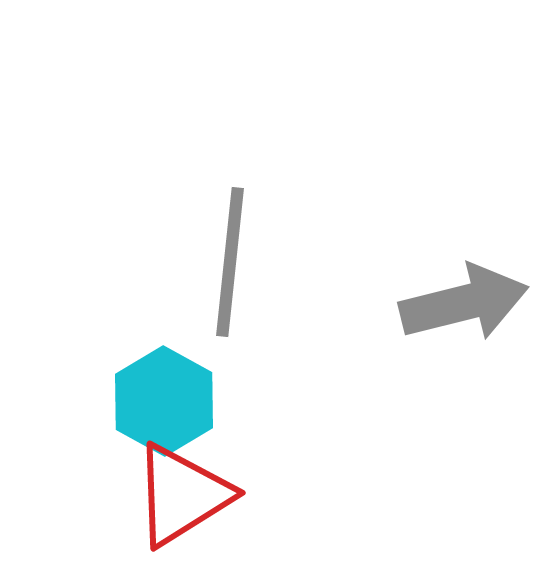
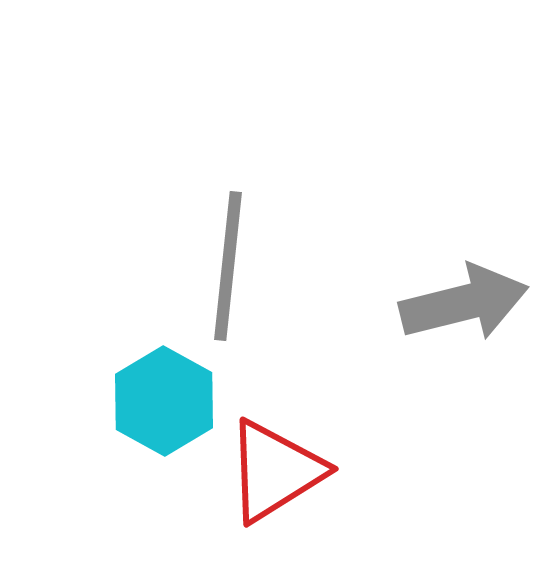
gray line: moved 2 px left, 4 px down
red triangle: moved 93 px right, 24 px up
